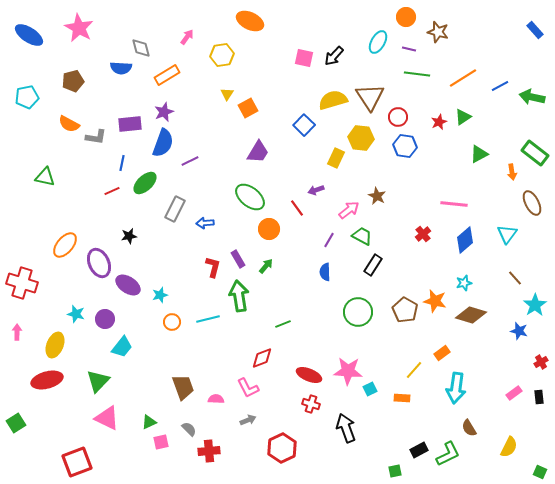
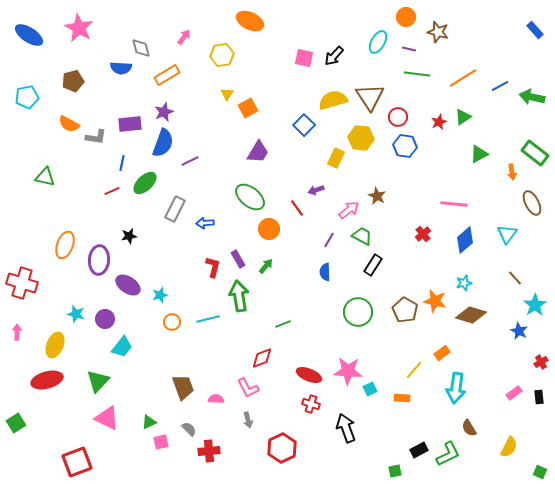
pink arrow at (187, 37): moved 3 px left
orange ellipse at (65, 245): rotated 20 degrees counterclockwise
purple ellipse at (99, 263): moved 3 px up; rotated 28 degrees clockwise
blue star at (519, 331): rotated 12 degrees clockwise
gray arrow at (248, 420): rotated 98 degrees clockwise
